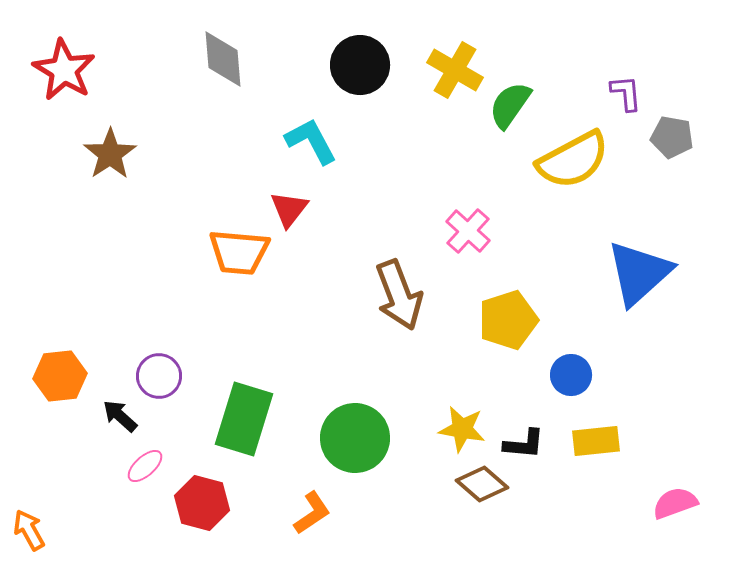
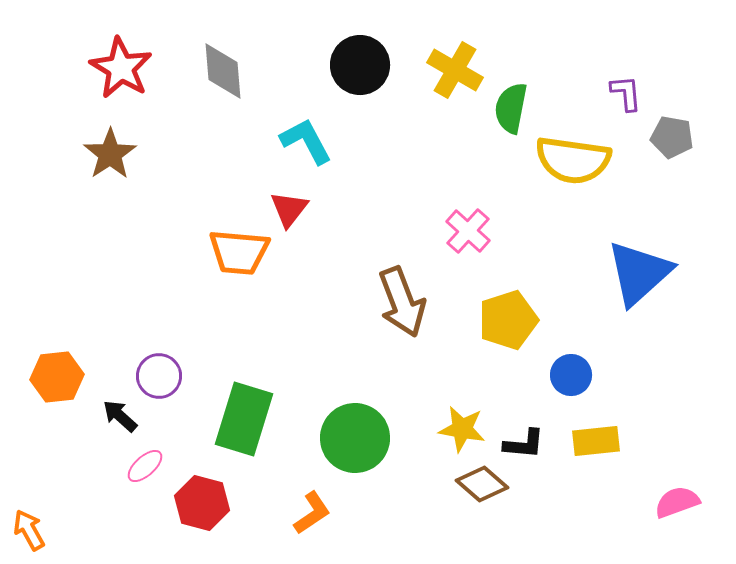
gray diamond: moved 12 px down
red star: moved 57 px right, 2 px up
green semicircle: moved 1 px right, 3 px down; rotated 24 degrees counterclockwise
cyan L-shape: moved 5 px left
yellow semicircle: rotated 36 degrees clockwise
brown arrow: moved 3 px right, 7 px down
orange hexagon: moved 3 px left, 1 px down
pink semicircle: moved 2 px right, 1 px up
